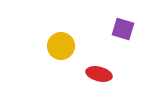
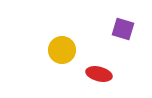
yellow circle: moved 1 px right, 4 px down
